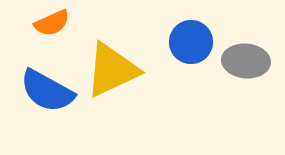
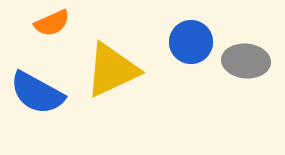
blue semicircle: moved 10 px left, 2 px down
